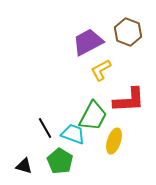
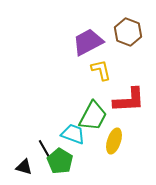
yellow L-shape: rotated 105 degrees clockwise
black line: moved 22 px down
black triangle: moved 1 px down
